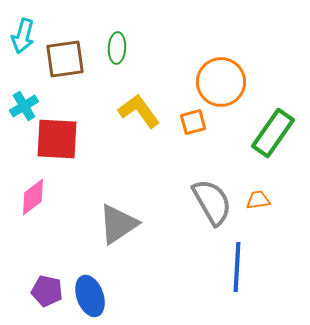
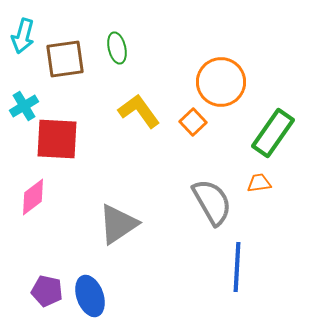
green ellipse: rotated 16 degrees counterclockwise
orange square: rotated 28 degrees counterclockwise
orange trapezoid: moved 1 px right, 17 px up
